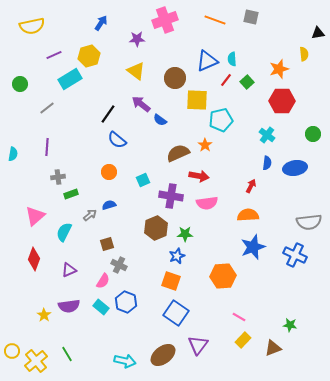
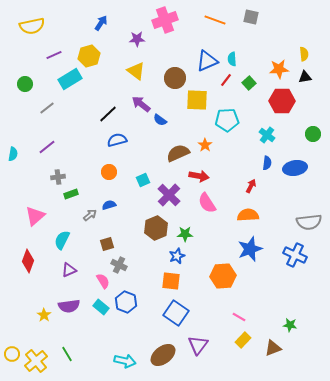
black triangle at (318, 33): moved 13 px left, 44 px down
orange star at (279, 69): rotated 12 degrees clockwise
green square at (247, 82): moved 2 px right, 1 px down
green circle at (20, 84): moved 5 px right
black line at (108, 114): rotated 12 degrees clockwise
cyan pentagon at (221, 120): moved 6 px right; rotated 10 degrees clockwise
blue semicircle at (117, 140): rotated 126 degrees clockwise
purple line at (47, 147): rotated 48 degrees clockwise
purple cross at (171, 196): moved 2 px left, 1 px up; rotated 35 degrees clockwise
pink semicircle at (207, 203): rotated 65 degrees clockwise
cyan semicircle at (64, 232): moved 2 px left, 8 px down
blue star at (253, 247): moved 3 px left, 2 px down
red diamond at (34, 259): moved 6 px left, 2 px down
pink semicircle at (103, 281): rotated 63 degrees counterclockwise
orange square at (171, 281): rotated 12 degrees counterclockwise
yellow circle at (12, 351): moved 3 px down
